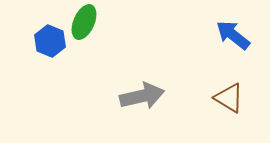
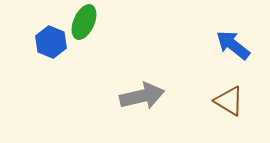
blue arrow: moved 10 px down
blue hexagon: moved 1 px right, 1 px down
brown triangle: moved 3 px down
